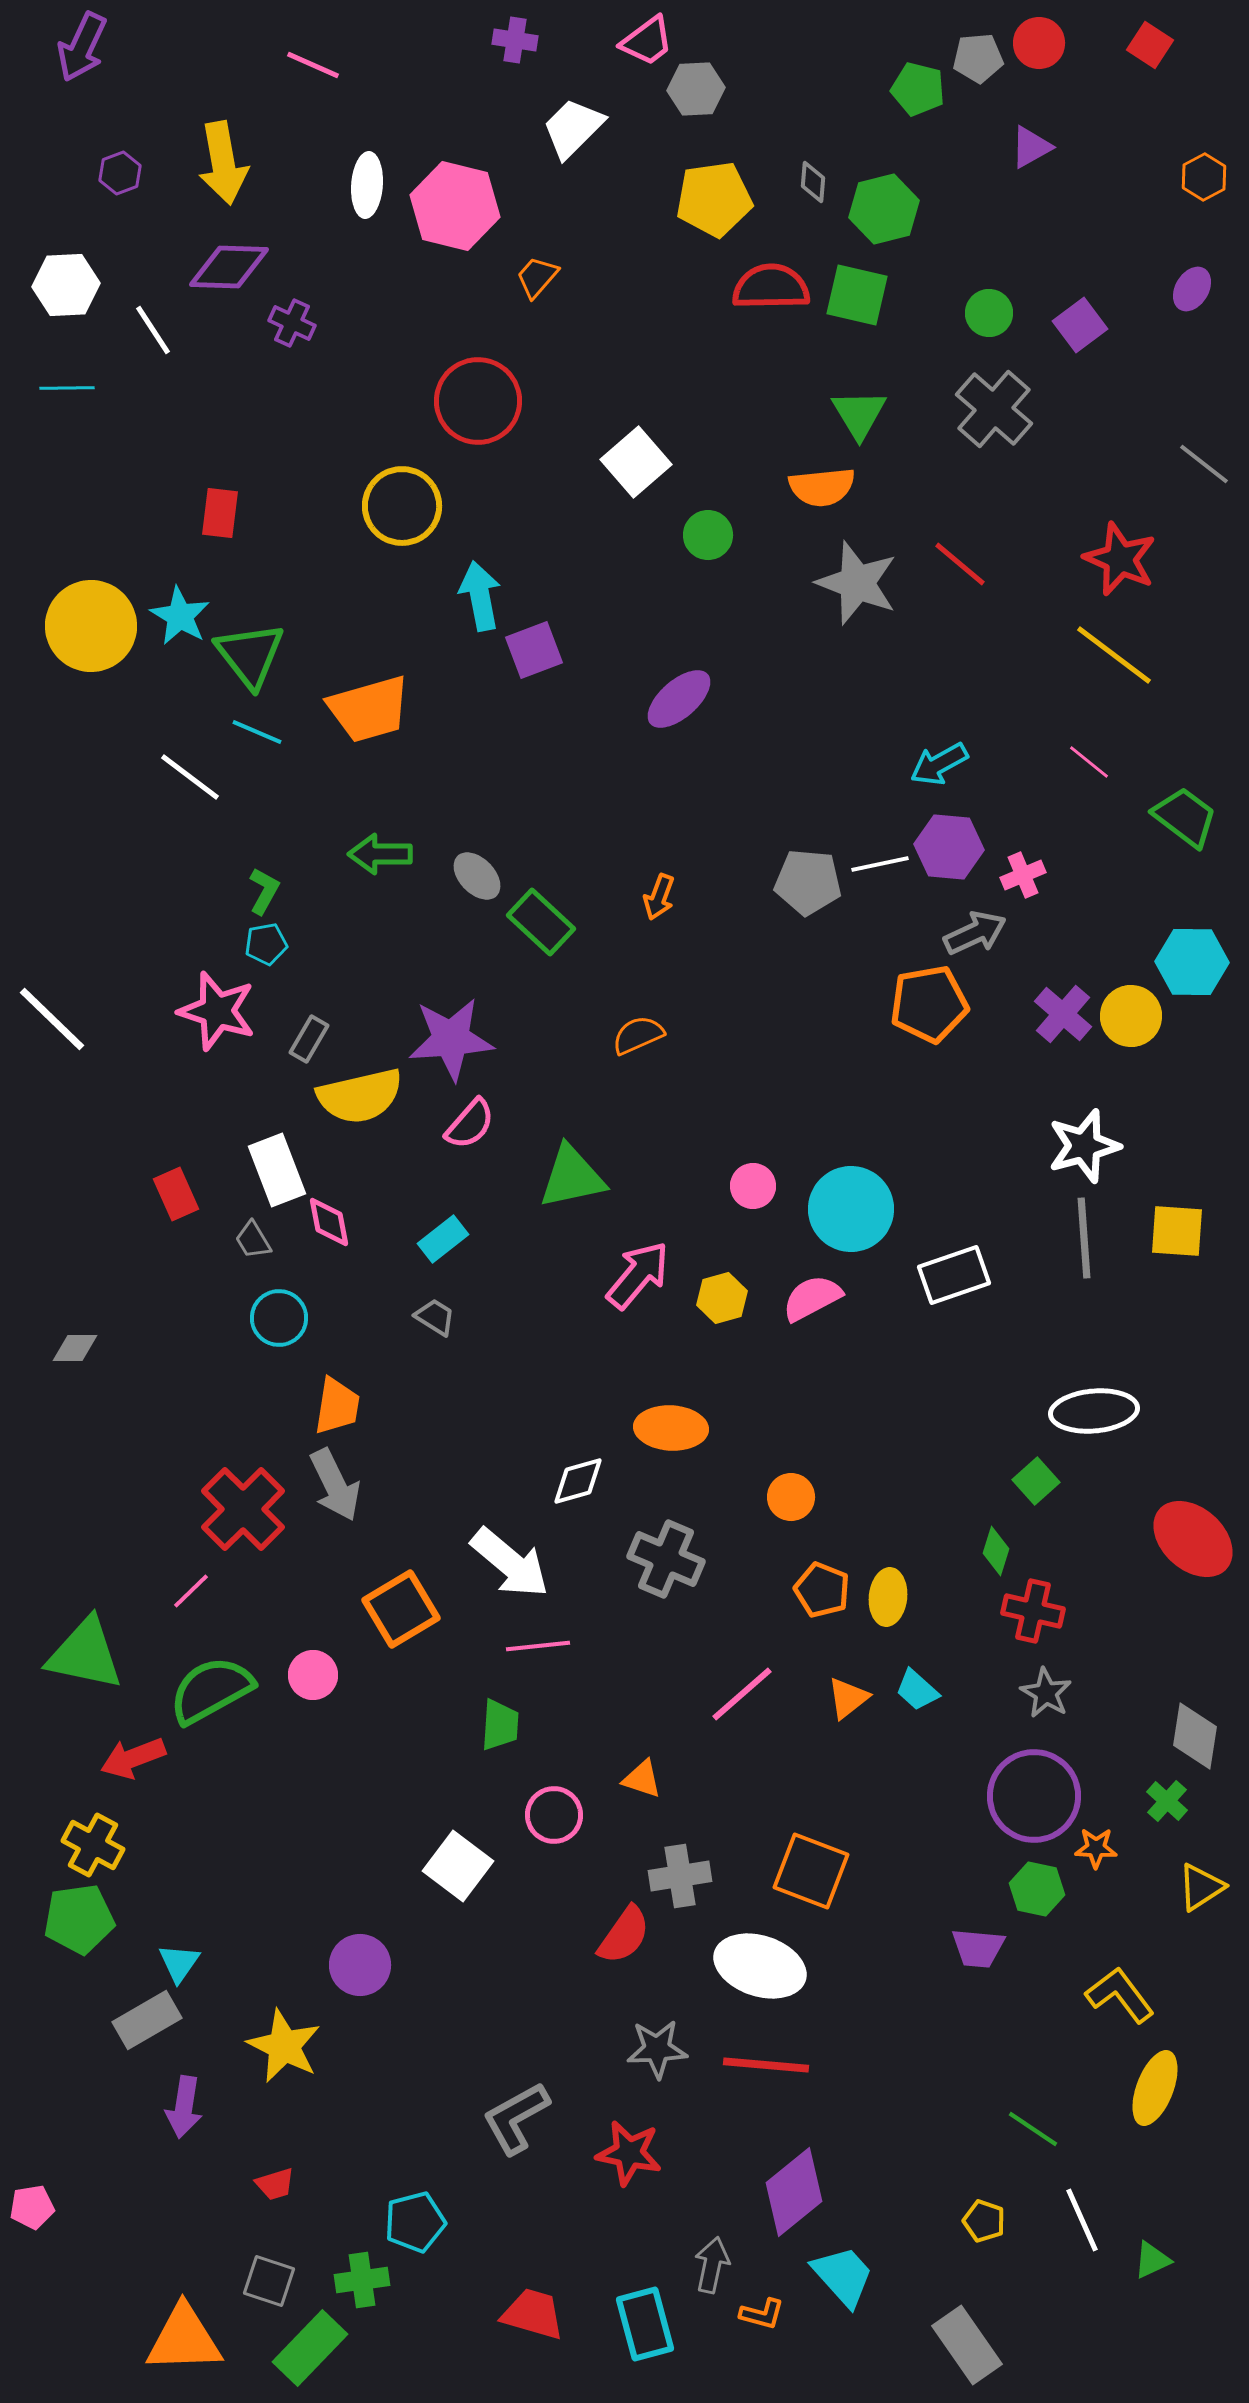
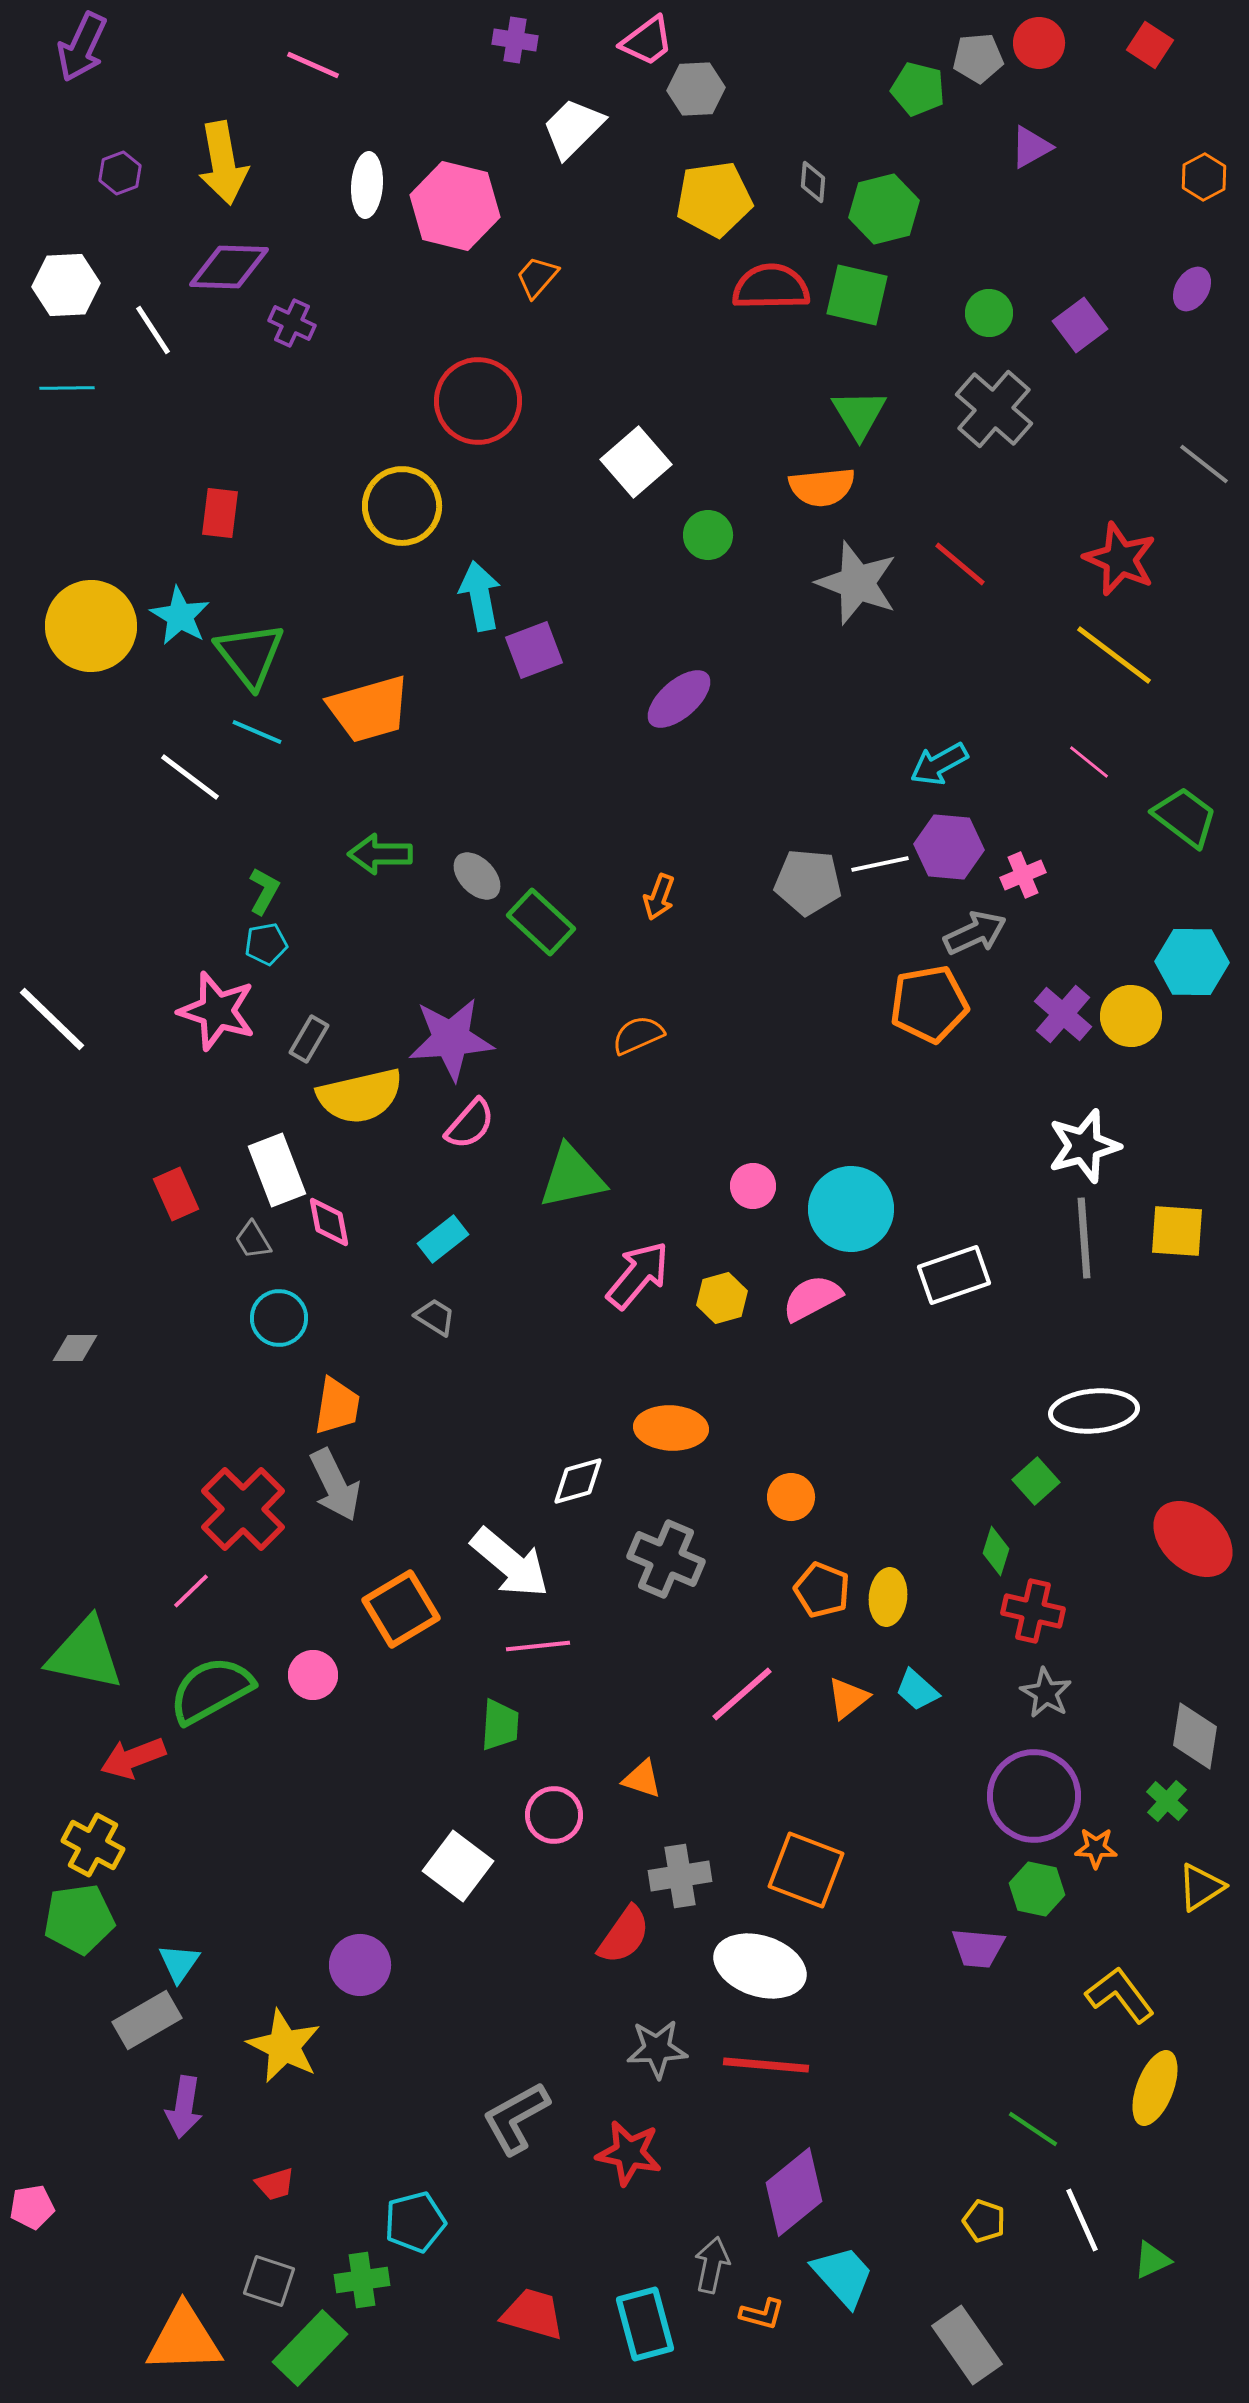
orange square at (811, 1871): moved 5 px left, 1 px up
